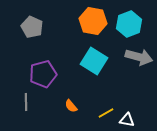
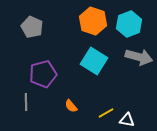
orange hexagon: rotated 8 degrees clockwise
